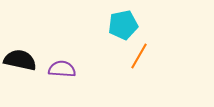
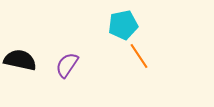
orange line: rotated 64 degrees counterclockwise
purple semicircle: moved 5 px right, 4 px up; rotated 60 degrees counterclockwise
